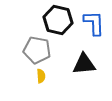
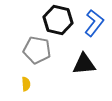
blue L-shape: rotated 40 degrees clockwise
yellow semicircle: moved 15 px left, 8 px down
